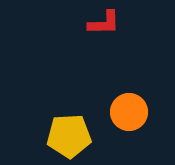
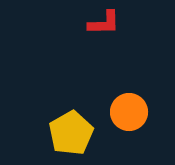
yellow pentagon: moved 2 px right, 3 px up; rotated 27 degrees counterclockwise
